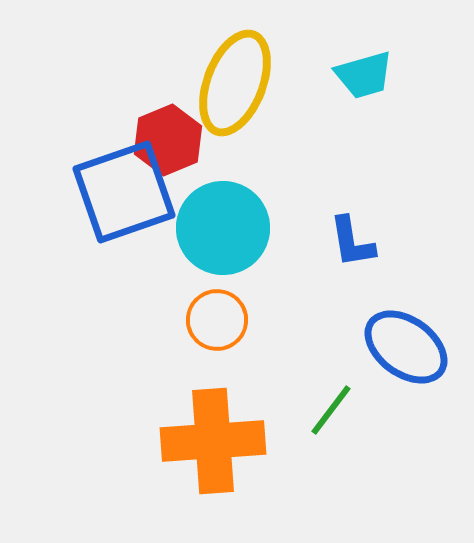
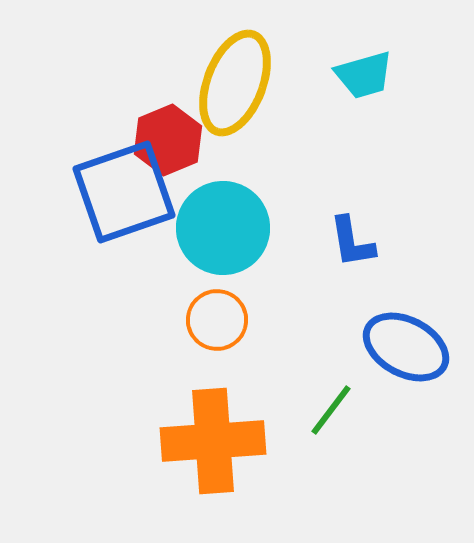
blue ellipse: rotated 8 degrees counterclockwise
